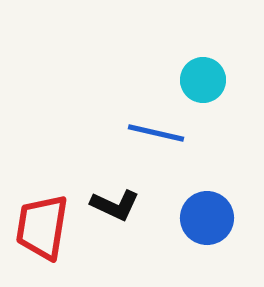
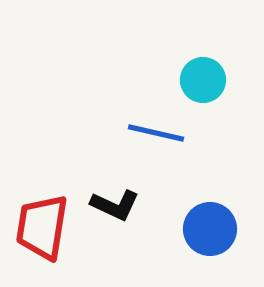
blue circle: moved 3 px right, 11 px down
